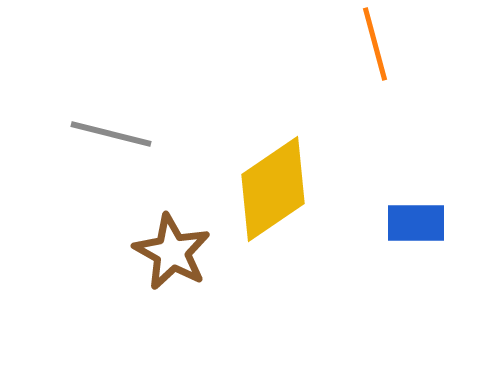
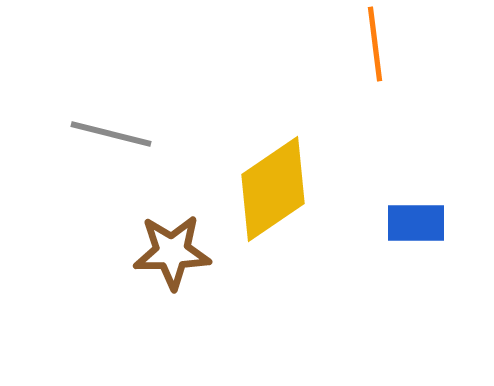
orange line: rotated 8 degrees clockwise
brown star: rotated 30 degrees counterclockwise
